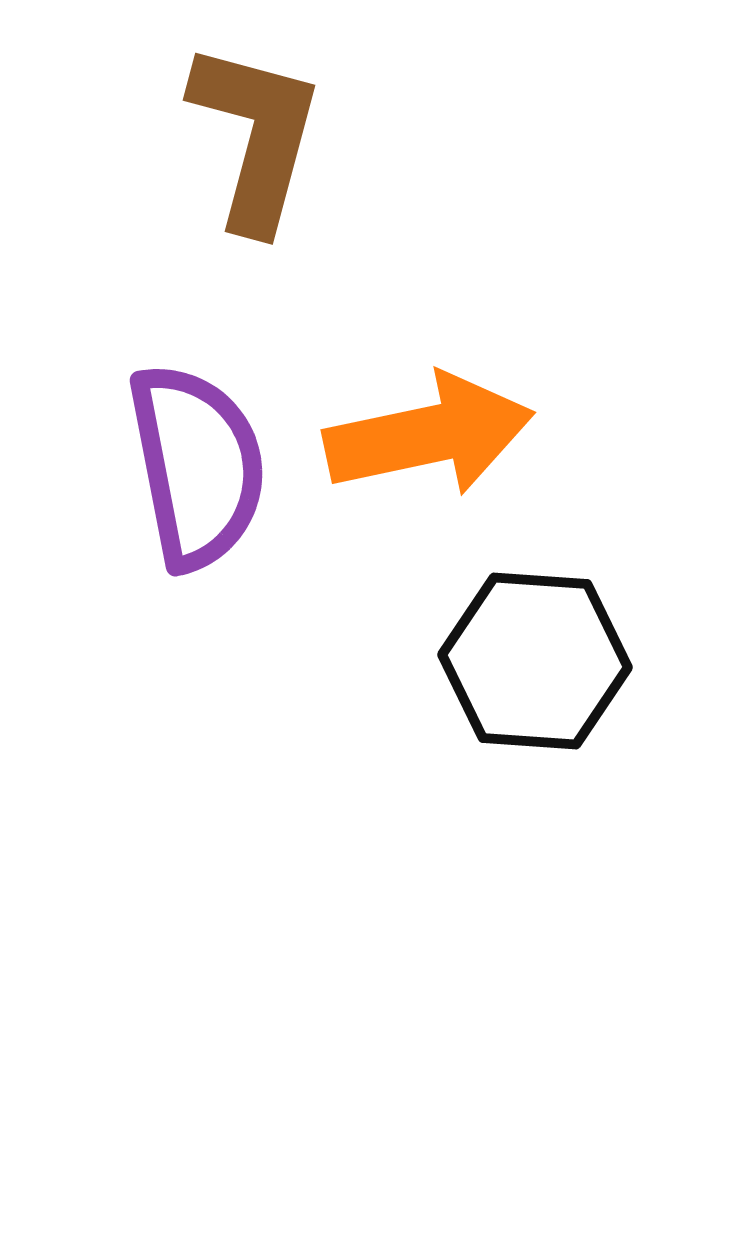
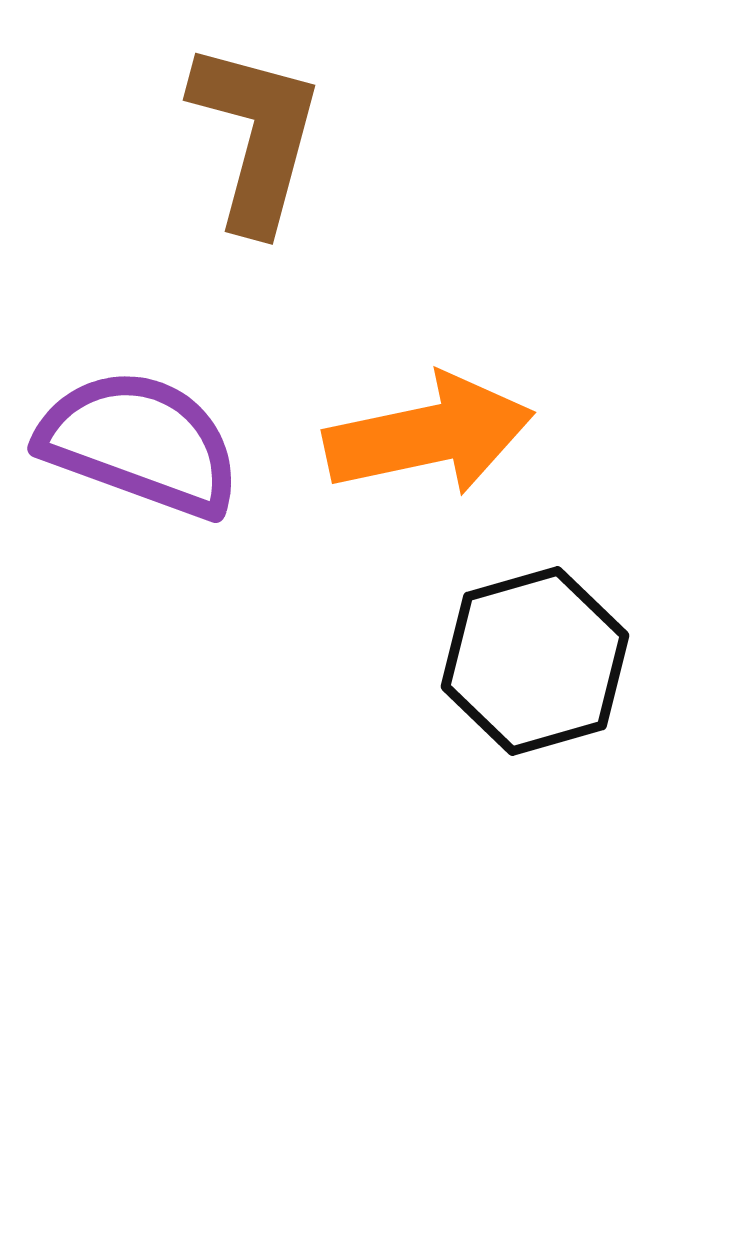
purple semicircle: moved 57 px left, 23 px up; rotated 59 degrees counterclockwise
black hexagon: rotated 20 degrees counterclockwise
